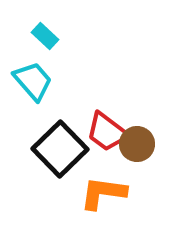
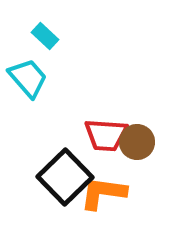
cyan trapezoid: moved 5 px left, 3 px up
red trapezoid: moved 1 px left, 3 px down; rotated 33 degrees counterclockwise
brown circle: moved 2 px up
black square: moved 5 px right, 28 px down
